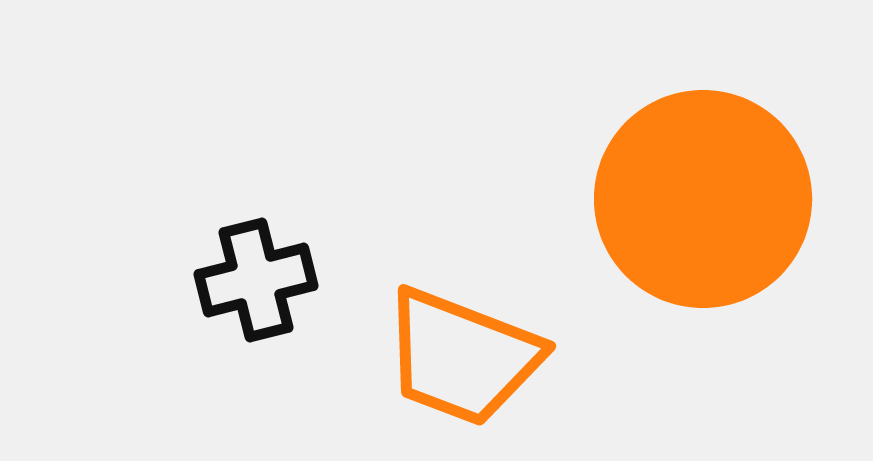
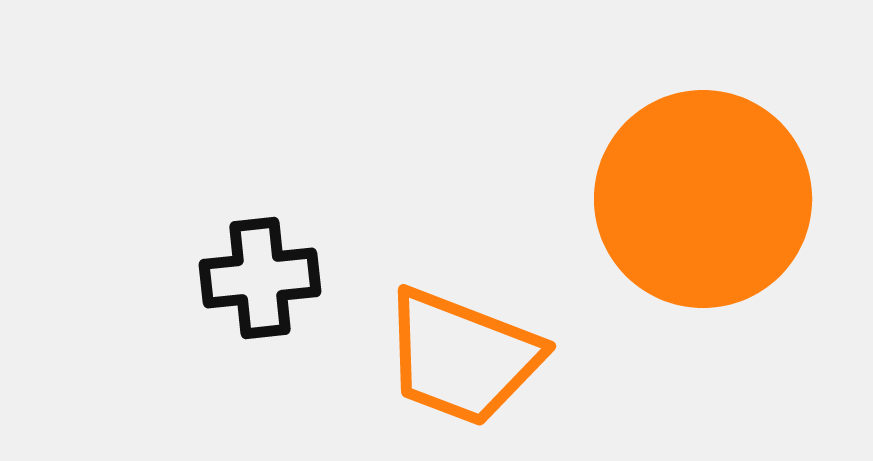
black cross: moved 4 px right, 2 px up; rotated 8 degrees clockwise
